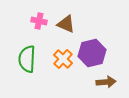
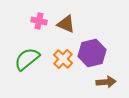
green semicircle: rotated 48 degrees clockwise
